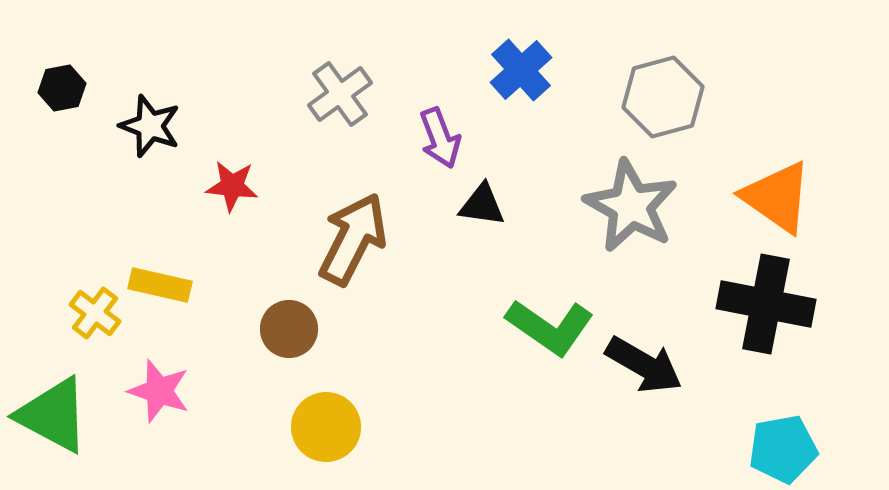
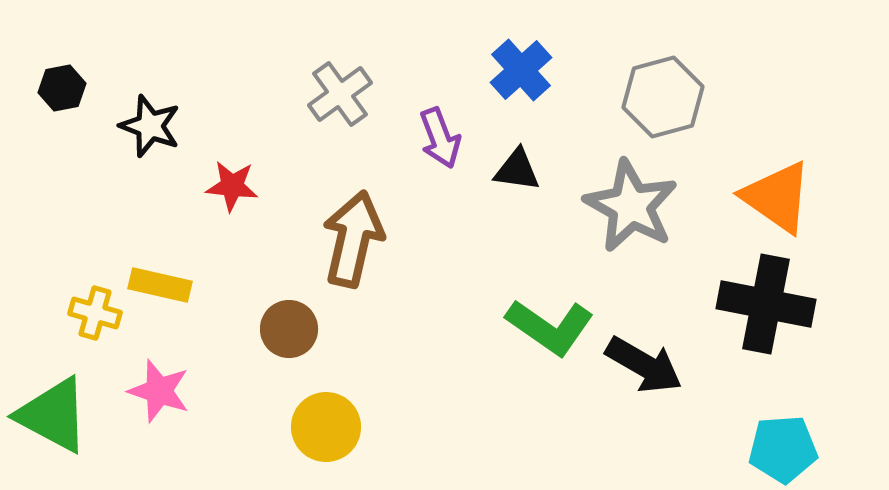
black triangle: moved 35 px right, 35 px up
brown arrow: rotated 14 degrees counterclockwise
yellow cross: rotated 21 degrees counterclockwise
cyan pentagon: rotated 6 degrees clockwise
